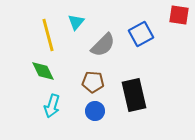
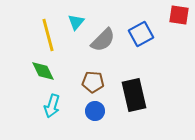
gray semicircle: moved 5 px up
